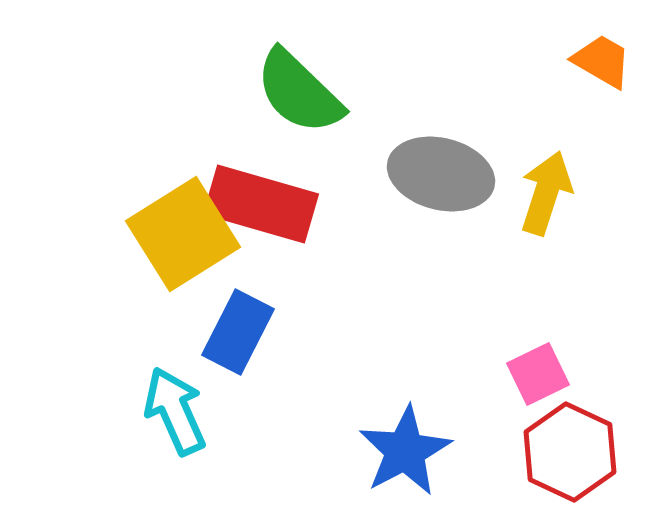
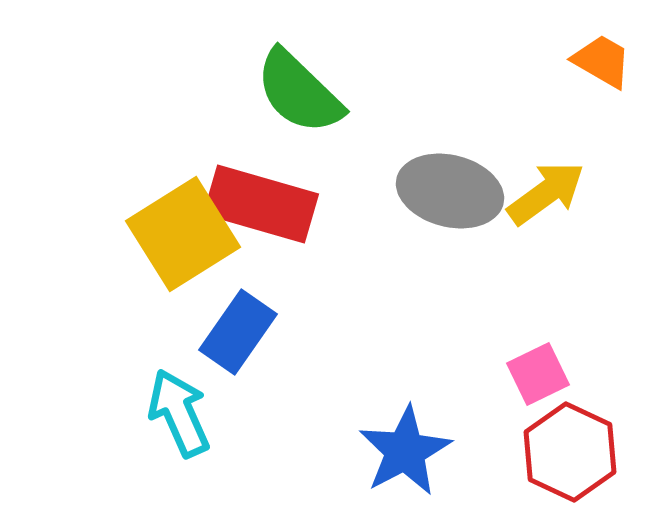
gray ellipse: moved 9 px right, 17 px down
yellow arrow: rotated 36 degrees clockwise
blue rectangle: rotated 8 degrees clockwise
cyan arrow: moved 4 px right, 2 px down
